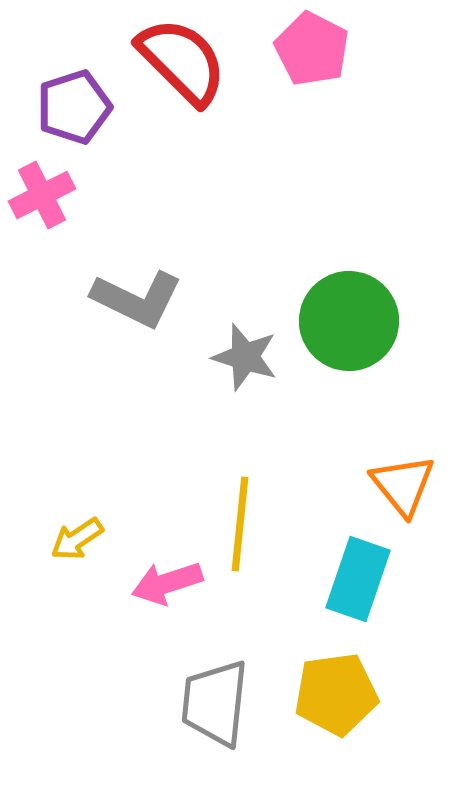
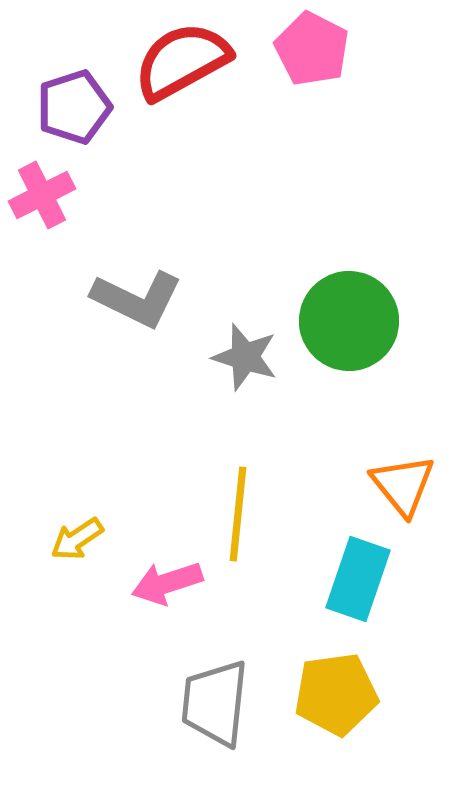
red semicircle: rotated 74 degrees counterclockwise
yellow line: moved 2 px left, 10 px up
